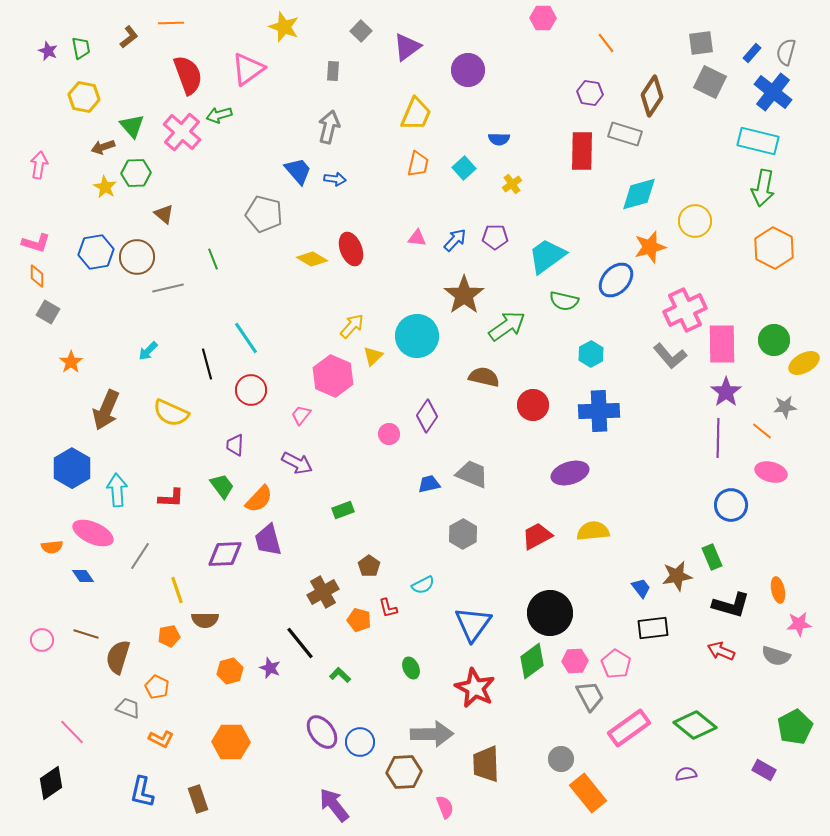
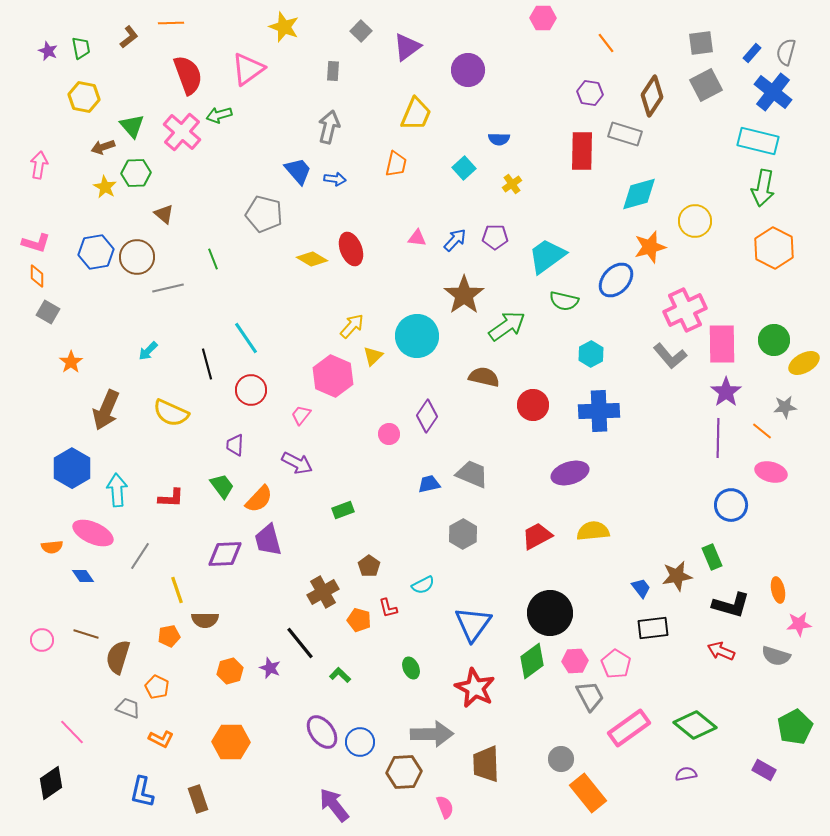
gray square at (710, 82): moved 4 px left, 3 px down; rotated 36 degrees clockwise
orange trapezoid at (418, 164): moved 22 px left
